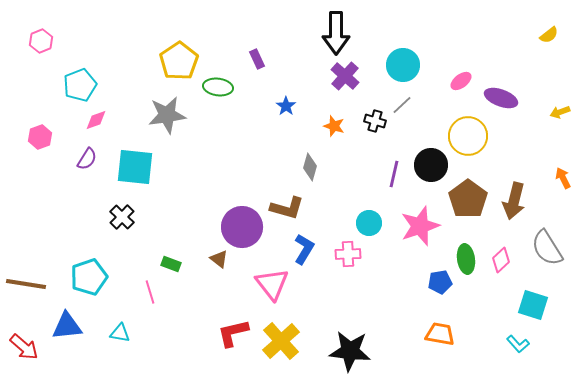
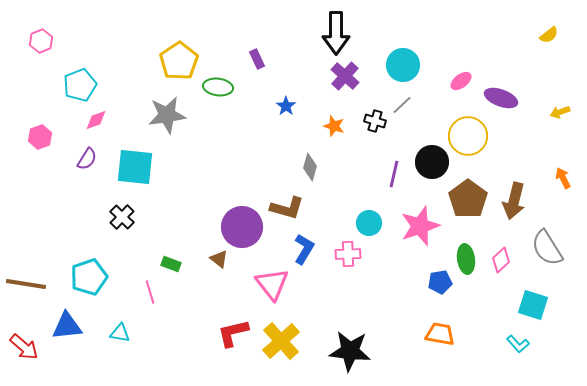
black circle at (431, 165): moved 1 px right, 3 px up
